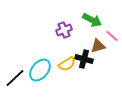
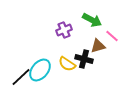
yellow semicircle: rotated 66 degrees clockwise
black line: moved 6 px right, 1 px up
